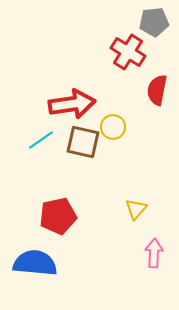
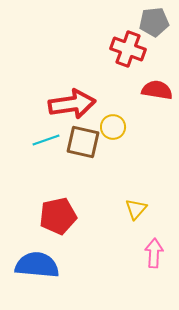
red cross: moved 3 px up; rotated 12 degrees counterclockwise
red semicircle: rotated 88 degrees clockwise
cyan line: moved 5 px right; rotated 16 degrees clockwise
blue semicircle: moved 2 px right, 2 px down
